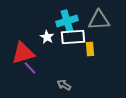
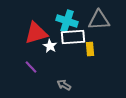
cyan cross: rotated 35 degrees clockwise
white star: moved 3 px right, 9 px down
red triangle: moved 13 px right, 20 px up
purple line: moved 1 px right, 1 px up
